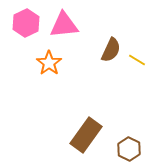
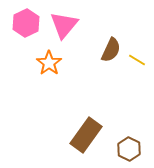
pink triangle: rotated 44 degrees counterclockwise
